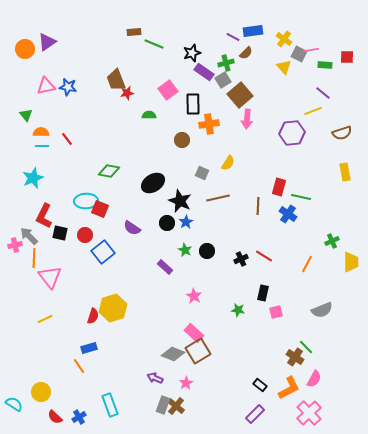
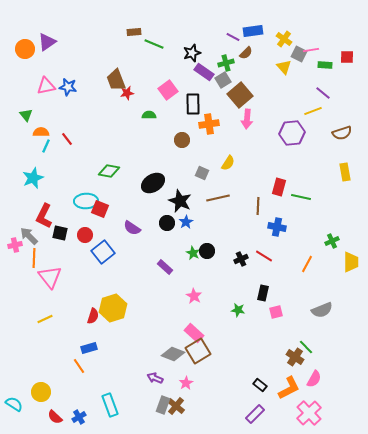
cyan line at (42, 146): moved 4 px right; rotated 64 degrees counterclockwise
blue cross at (288, 214): moved 11 px left, 13 px down; rotated 24 degrees counterclockwise
green star at (185, 250): moved 8 px right, 3 px down
